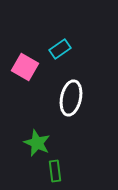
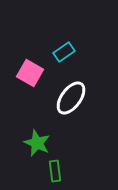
cyan rectangle: moved 4 px right, 3 px down
pink square: moved 5 px right, 6 px down
white ellipse: rotated 24 degrees clockwise
